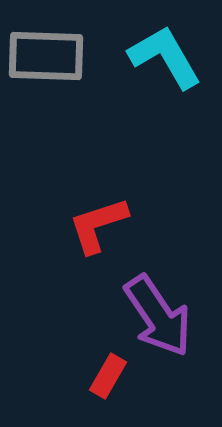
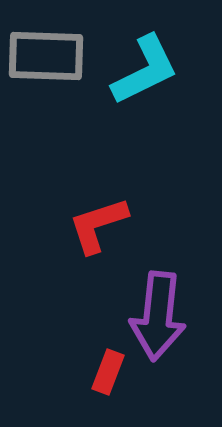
cyan L-shape: moved 20 px left, 13 px down; rotated 94 degrees clockwise
purple arrow: rotated 40 degrees clockwise
red rectangle: moved 4 px up; rotated 9 degrees counterclockwise
